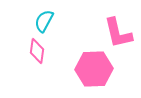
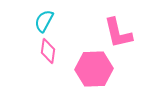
pink diamond: moved 11 px right
